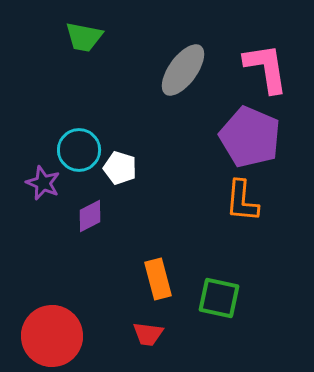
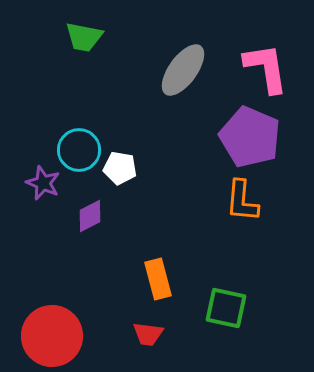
white pentagon: rotated 8 degrees counterclockwise
green square: moved 7 px right, 10 px down
